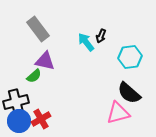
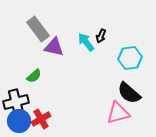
cyan hexagon: moved 1 px down
purple triangle: moved 9 px right, 14 px up
